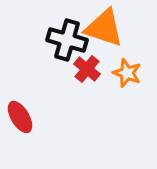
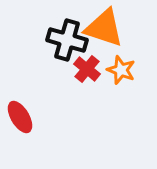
orange star: moved 6 px left, 3 px up
